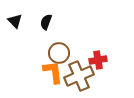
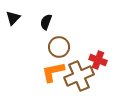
black triangle: moved 2 px left, 3 px up; rotated 28 degrees clockwise
brown circle: moved 6 px up
red cross: rotated 30 degrees clockwise
orange L-shape: rotated 95 degrees counterclockwise
